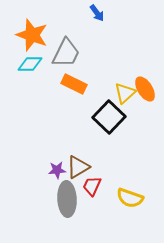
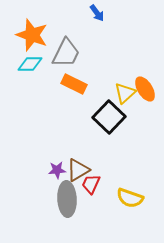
brown triangle: moved 3 px down
red trapezoid: moved 1 px left, 2 px up
